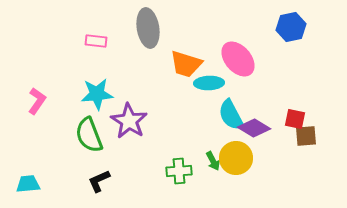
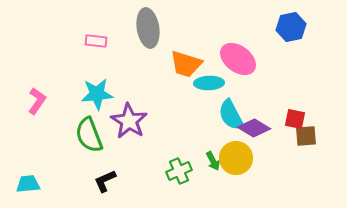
pink ellipse: rotated 12 degrees counterclockwise
green cross: rotated 20 degrees counterclockwise
black L-shape: moved 6 px right
